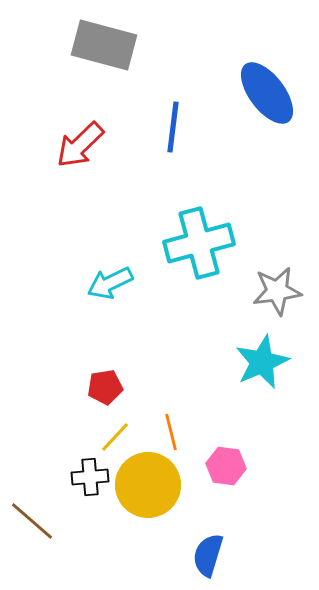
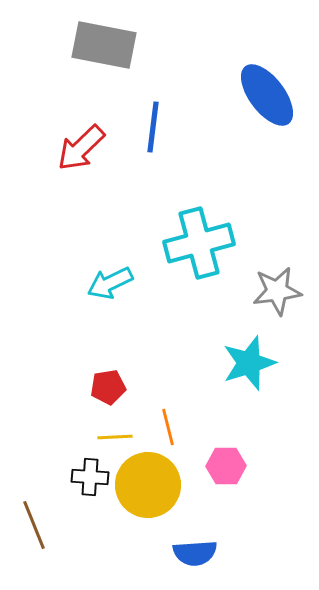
gray rectangle: rotated 4 degrees counterclockwise
blue ellipse: moved 2 px down
blue line: moved 20 px left
red arrow: moved 1 px right, 3 px down
cyan star: moved 13 px left, 1 px down; rotated 6 degrees clockwise
red pentagon: moved 3 px right
orange line: moved 3 px left, 5 px up
yellow line: rotated 44 degrees clockwise
pink hexagon: rotated 9 degrees counterclockwise
black cross: rotated 9 degrees clockwise
brown line: moved 2 px right, 4 px down; rotated 27 degrees clockwise
blue semicircle: moved 13 px left, 2 px up; rotated 111 degrees counterclockwise
